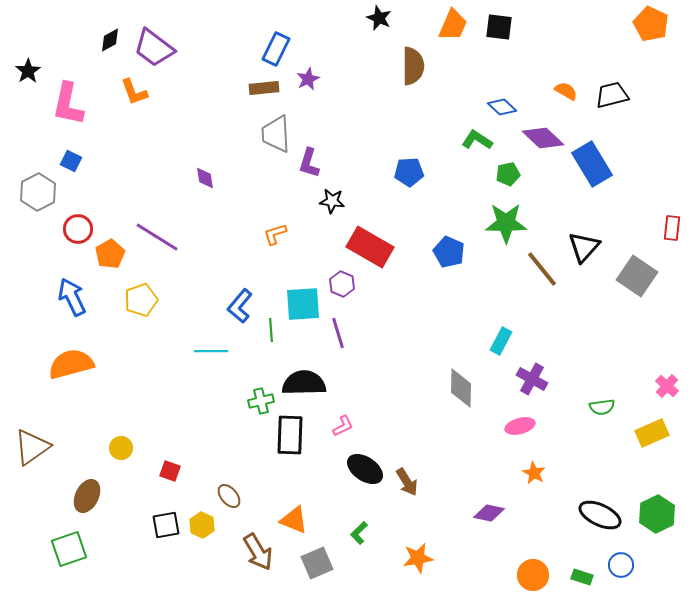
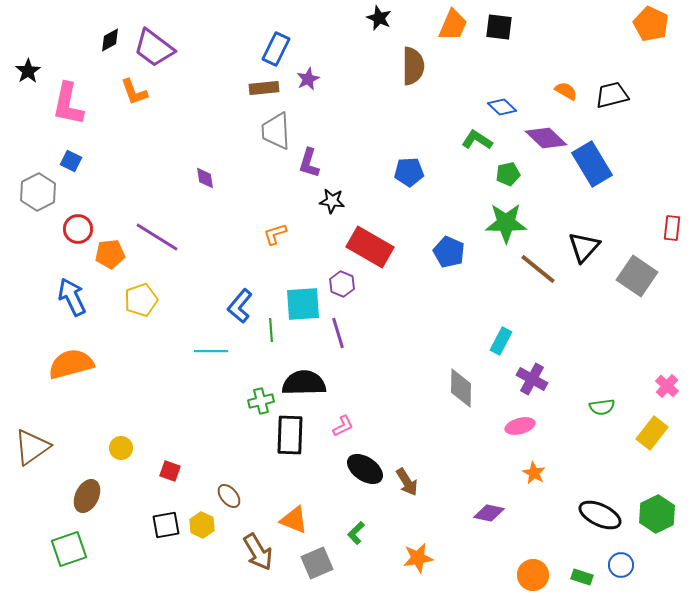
gray trapezoid at (276, 134): moved 3 px up
purple diamond at (543, 138): moved 3 px right
orange pentagon at (110, 254): rotated 24 degrees clockwise
brown line at (542, 269): moved 4 px left; rotated 12 degrees counterclockwise
yellow rectangle at (652, 433): rotated 28 degrees counterclockwise
green L-shape at (359, 533): moved 3 px left
